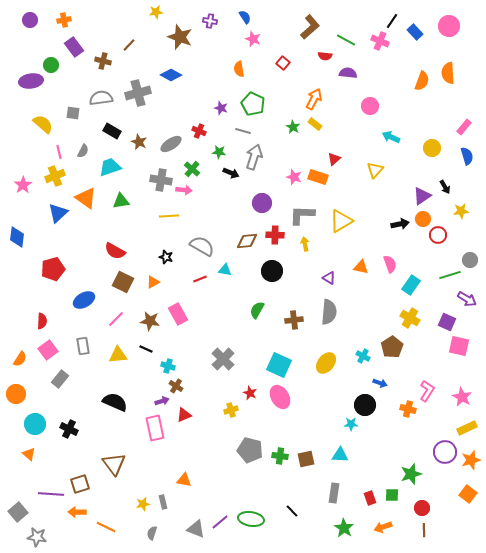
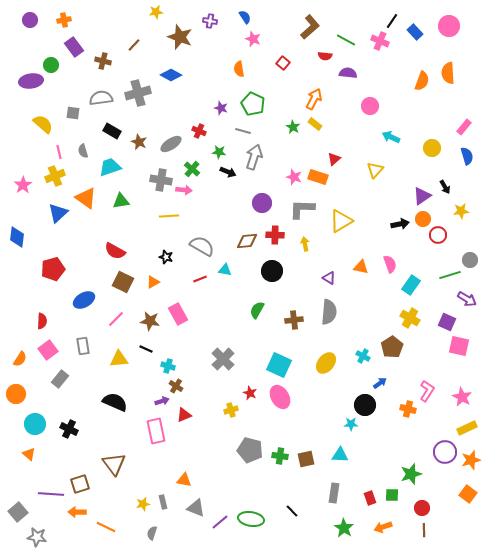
brown line at (129, 45): moved 5 px right
gray semicircle at (83, 151): rotated 136 degrees clockwise
black arrow at (231, 173): moved 3 px left, 1 px up
gray L-shape at (302, 215): moved 6 px up
yellow triangle at (118, 355): moved 1 px right, 4 px down
blue arrow at (380, 383): rotated 56 degrees counterclockwise
pink rectangle at (155, 428): moved 1 px right, 3 px down
gray triangle at (196, 529): moved 21 px up
